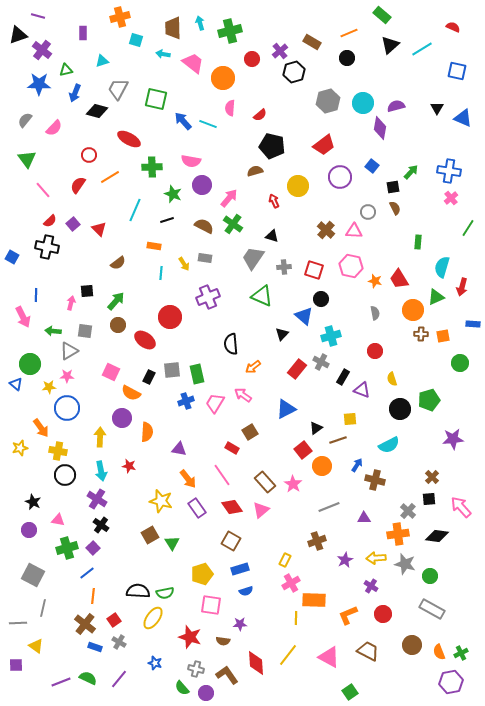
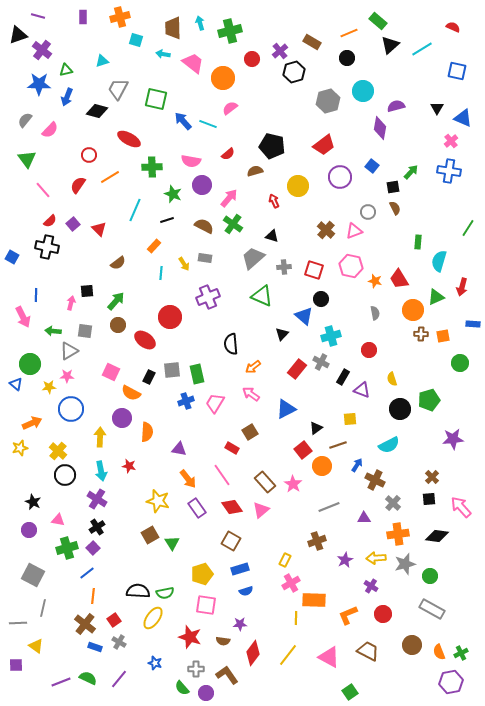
green rectangle at (382, 15): moved 4 px left, 6 px down
purple rectangle at (83, 33): moved 16 px up
blue arrow at (75, 93): moved 8 px left, 4 px down
cyan circle at (363, 103): moved 12 px up
pink semicircle at (230, 108): rotated 49 degrees clockwise
red semicircle at (260, 115): moved 32 px left, 39 px down
pink semicircle at (54, 128): moved 4 px left, 2 px down
pink cross at (451, 198): moved 57 px up
pink triangle at (354, 231): rotated 24 degrees counterclockwise
orange rectangle at (154, 246): rotated 56 degrees counterclockwise
gray trapezoid at (253, 258): rotated 15 degrees clockwise
cyan semicircle at (442, 267): moved 3 px left, 6 px up
red circle at (375, 351): moved 6 px left, 1 px up
pink arrow at (243, 395): moved 8 px right, 1 px up
blue circle at (67, 408): moved 4 px right, 1 px down
orange arrow at (41, 428): moved 9 px left, 5 px up; rotated 78 degrees counterclockwise
brown line at (338, 440): moved 5 px down
yellow cross at (58, 451): rotated 30 degrees clockwise
brown cross at (375, 480): rotated 12 degrees clockwise
yellow star at (161, 501): moved 3 px left
gray cross at (408, 511): moved 15 px left, 8 px up
black cross at (101, 525): moved 4 px left, 2 px down; rotated 21 degrees clockwise
gray star at (405, 564): rotated 30 degrees counterclockwise
pink square at (211, 605): moved 5 px left
red diamond at (256, 663): moved 3 px left, 10 px up; rotated 40 degrees clockwise
gray cross at (196, 669): rotated 14 degrees counterclockwise
